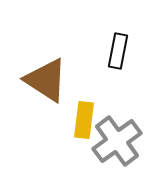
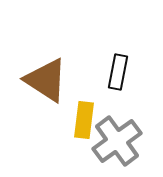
black rectangle: moved 21 px down
